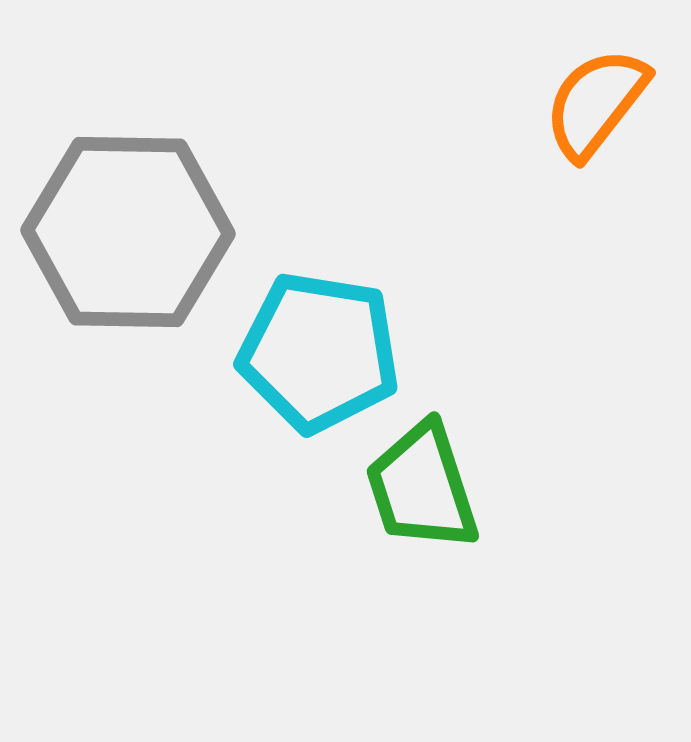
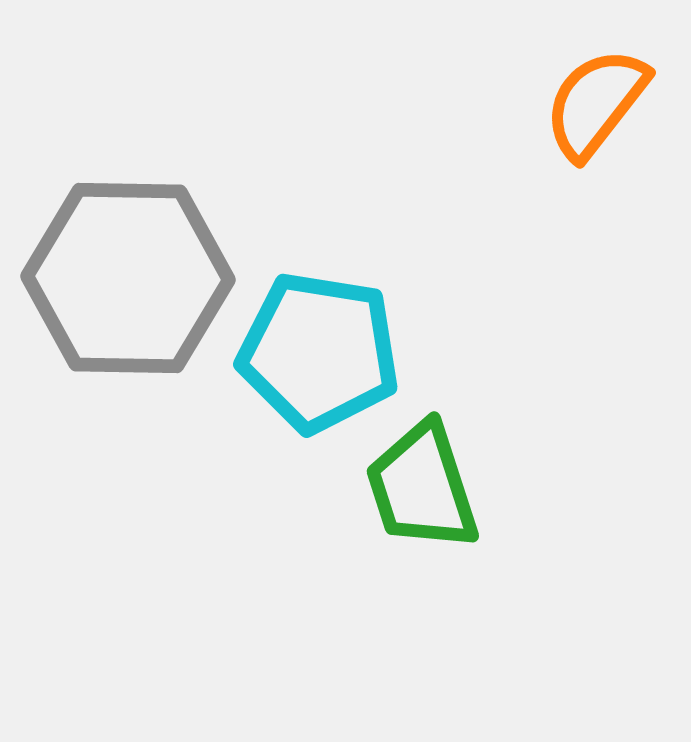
gray hexagon: moved 46 px down
